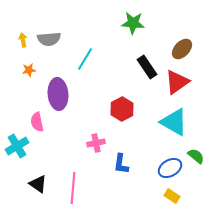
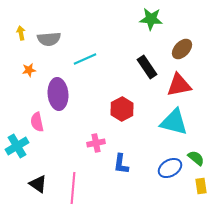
green star: moved 18 px right, 4 px up
yellow arrow: moved 2 px left, 7 px up
cyan line: rotated 35 degrees clockwise
red triangle: moved 2 px right, 3 px down; rotated 24 degrees clockwise
cyan triangle: rotated 16 degrees counterclockwise
green semicircle: moved 2 px down
yellow rectangle: moved 29 px right, 10 px up; rotated 49 degrees clockwise
